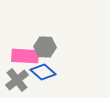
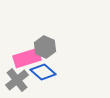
gray hexagon: rotated 20 degrees clockwise
pink rectangle: moved 2 px right, 2 px down; rotated 20 degrees counterclockwise
